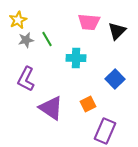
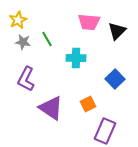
gray star: moved 3 px left, 2 px down; rotated 21 degrees clockwise
